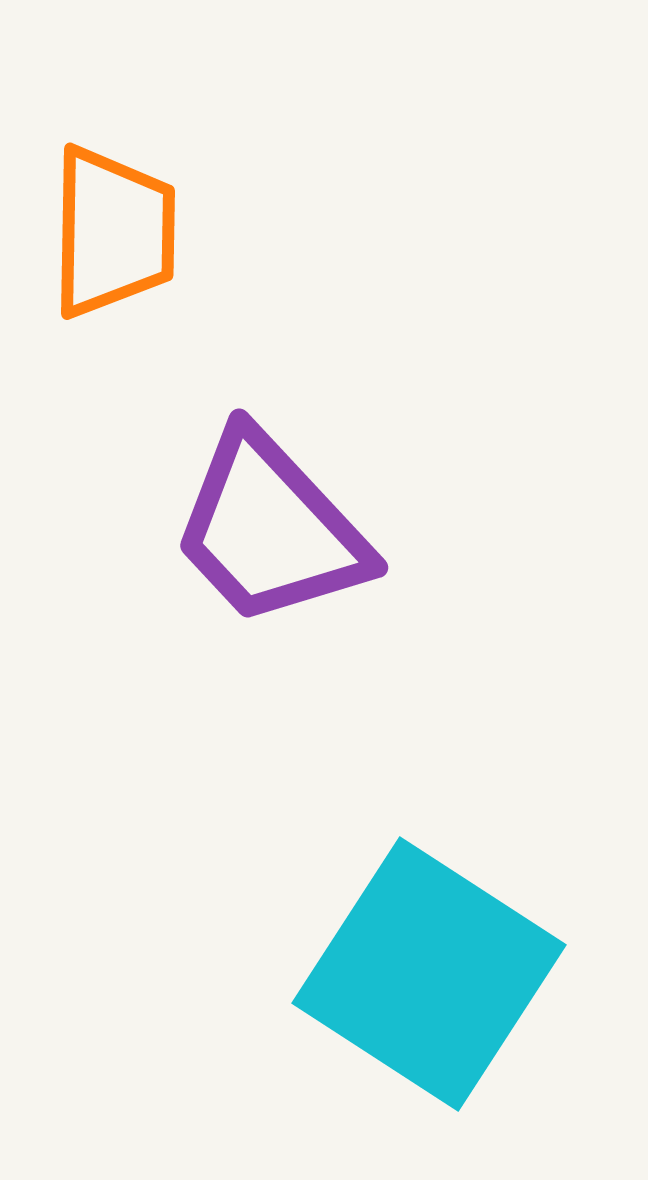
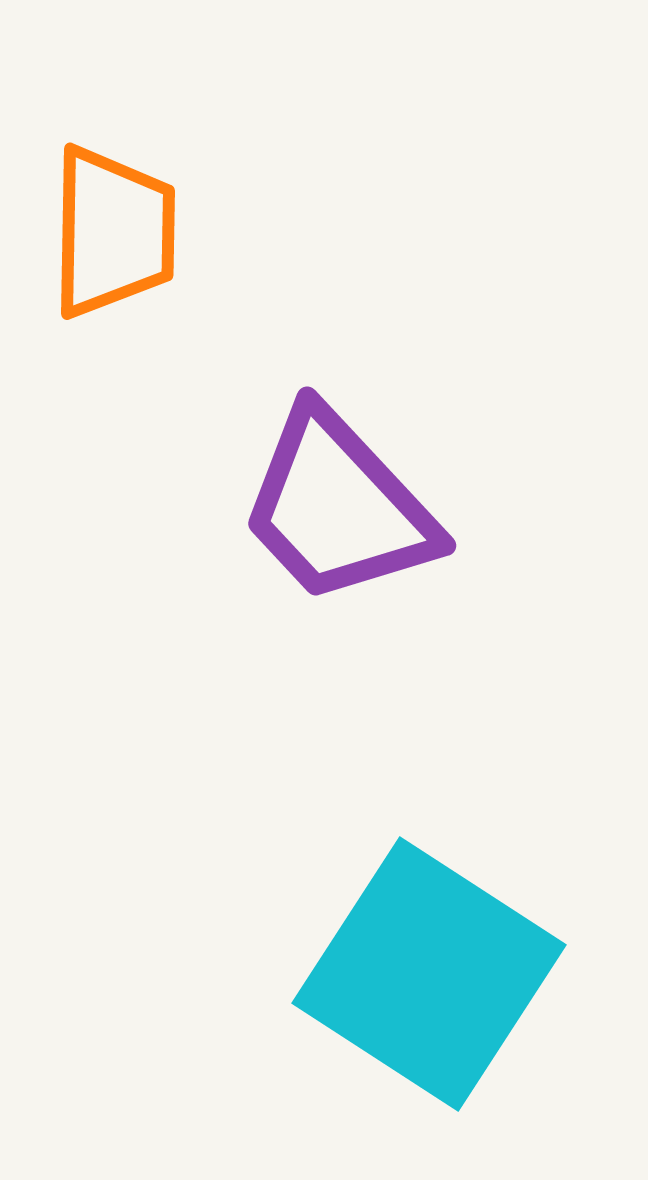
purple trapezoid: moved 68 px right, 22 px up
